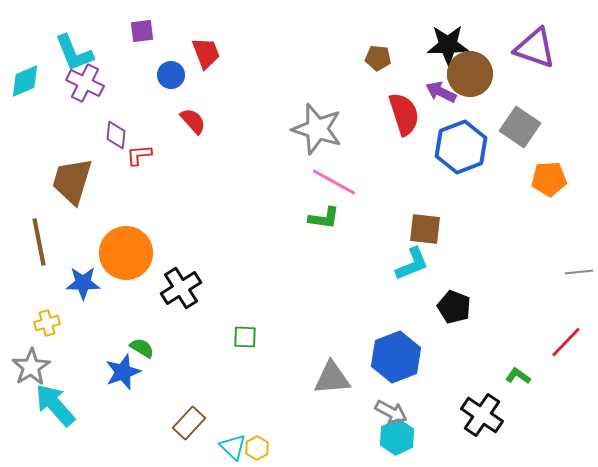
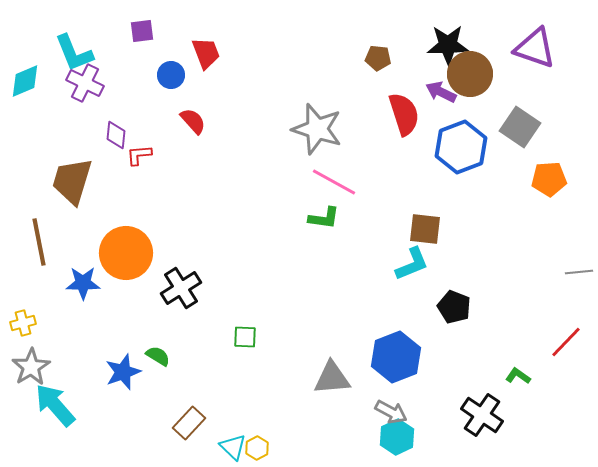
yellow cross at (47, 323): moved 24 px left
green semicircle at (142, 348): moved 16 px right, 8 px down
